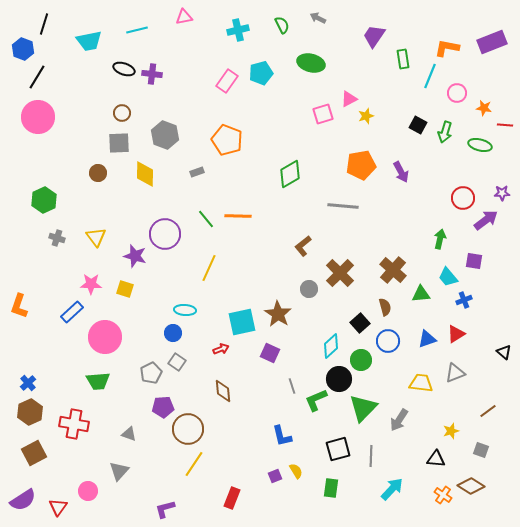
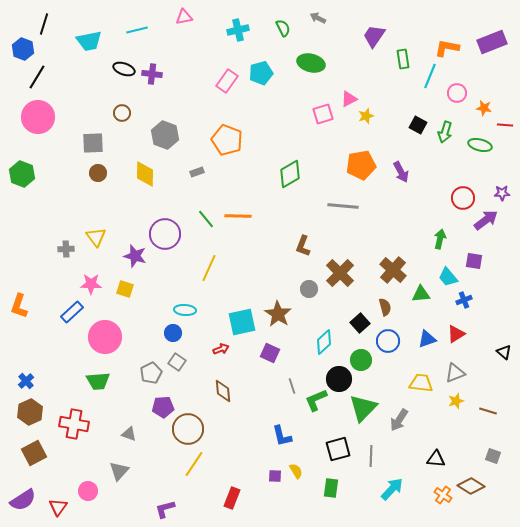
green semicircle at (282, 25): moved 1 px right, 3 px down
gray square at (119, 143): moved 26 px left
green hexagon at (44, 200): moved 22 px left, 26 px up; rotated 15 degrees counterclockwise
gray cross at (57, 238): moved 9 px right, 11 px down; rotated 21 degrees counterclockwise
brown L-shape at (303, 246): rotated 30 degrees counterclockwise
cyan diamond at (331, 346): moved 7 px left, 4 px up
blue cross at (28, 383): moved 2 px left, 2 px up
brown line at (488, 411): rotated 54 degrees clockwise
yellow star at (451, 431): moved 5 px right, 30 px up
gray square at (481, 450): moved 12 px right, 6 px down
purple square at (275, 476): rotated 24 degrees clockwise
